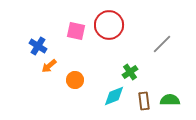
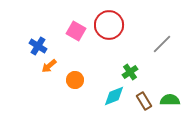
pink square: rotated 18 degrees clockwise
brown rectangle: rotated 24 degrees counterclockwise
